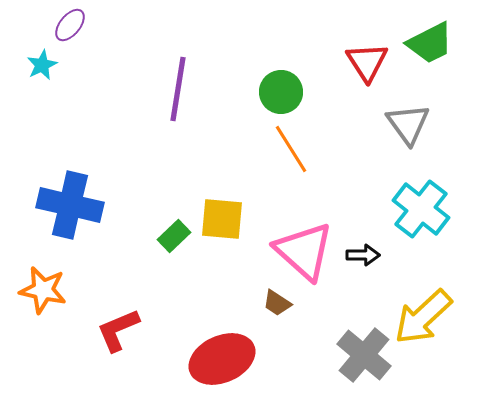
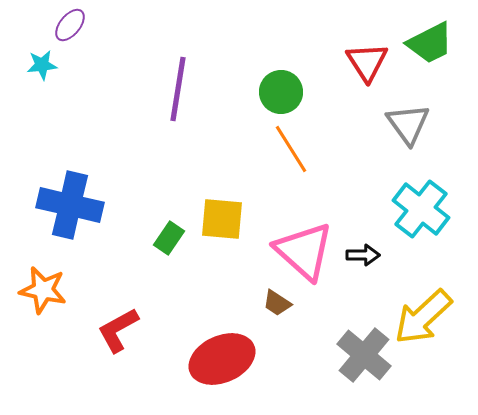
cyan star: rotated 20 degrees clockwise
green rectangle: moved 5 px left, 2 px down; rotated 12 degrees counterclockwise
red L-shape: rotated 6 degrees counterclockwise
